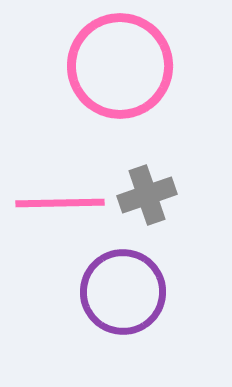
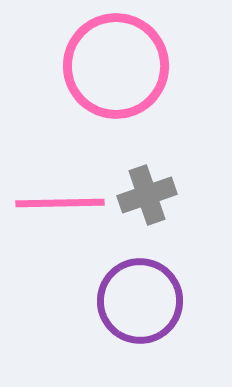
pink circle: moved 4 px left
purple circle: moved 17 px right, 9 px down
